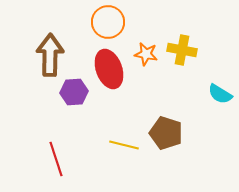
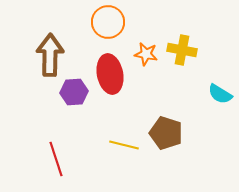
red ellipse: moved 1 px right, 5 px down; rotated 9 degrees clockwise
